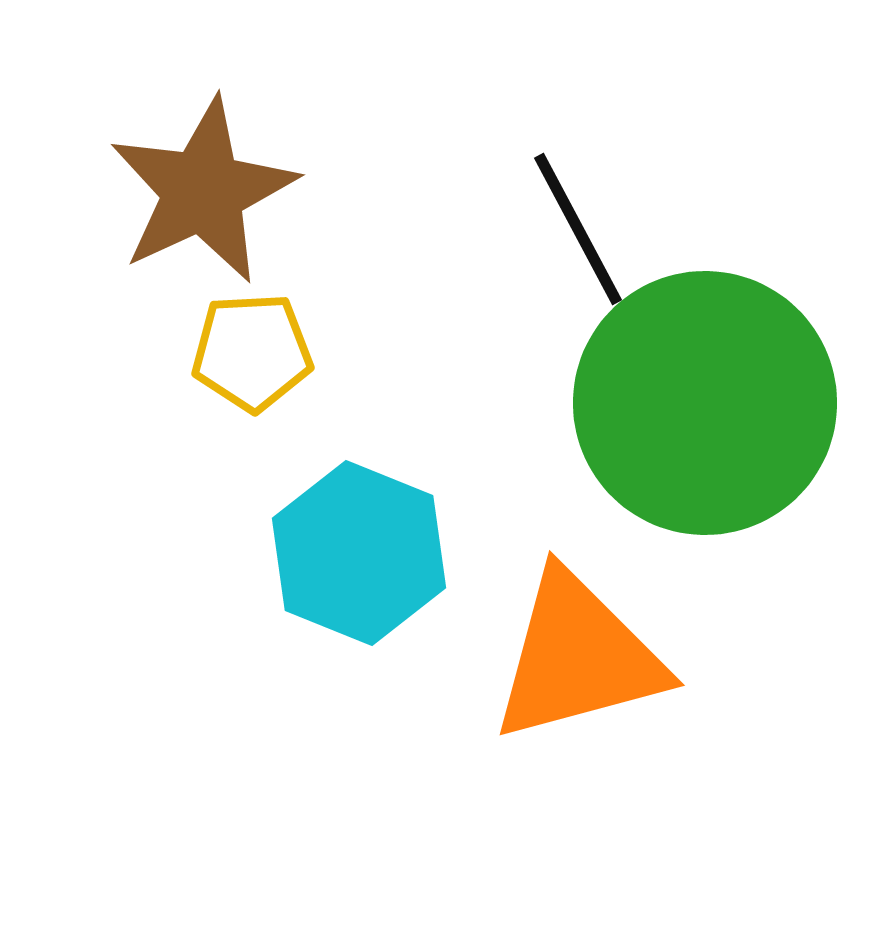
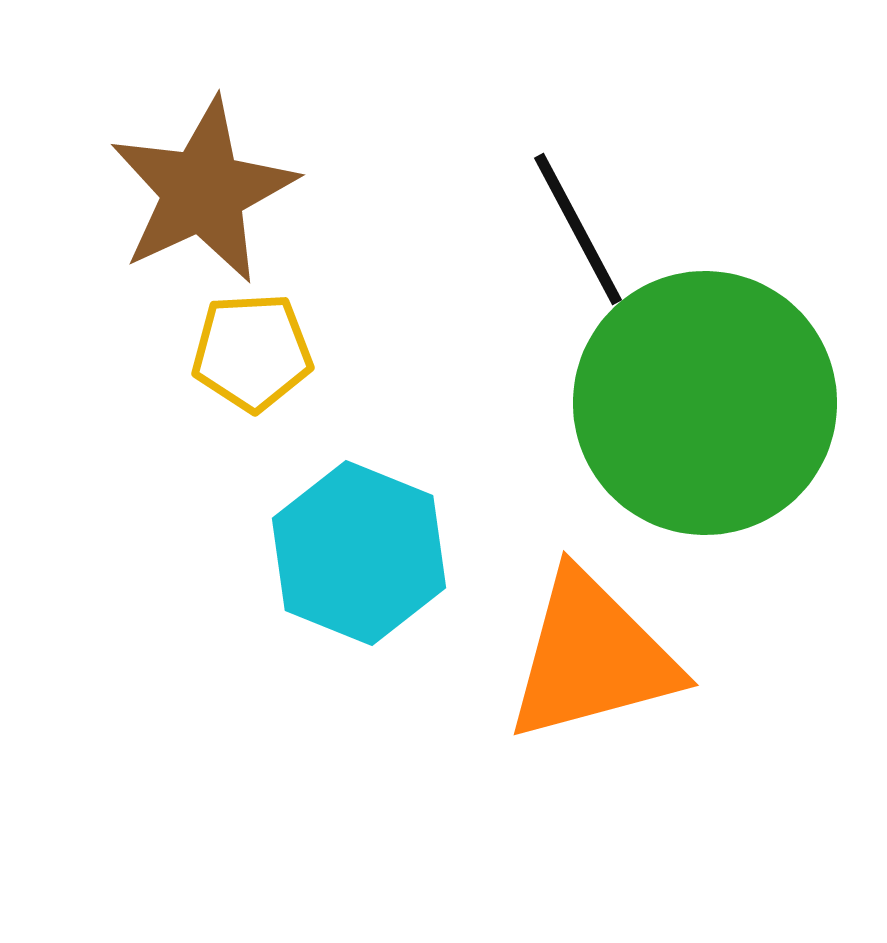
orange triangle: moved 14 px right
